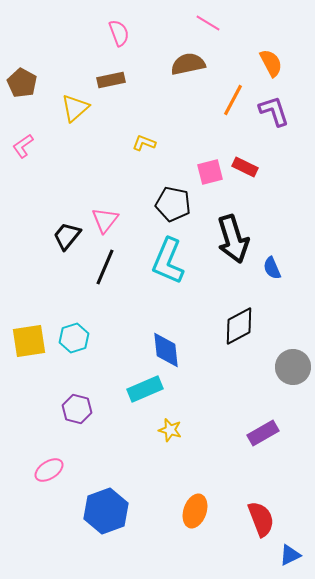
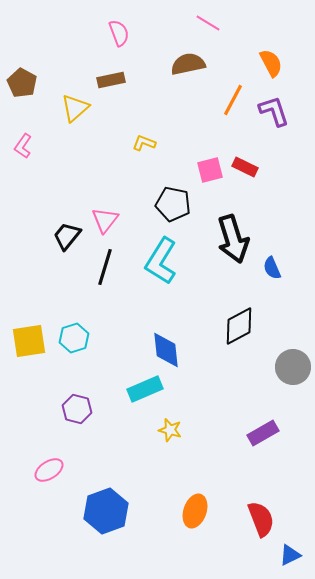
pink L-shape: rotated 20 degrees counterclockwise
pink square: moved 2 px up
cyan L-shape: moved 7 px left; rotated 9 degrees clockwise
black line: rotated 6 degrees counterclockwise
